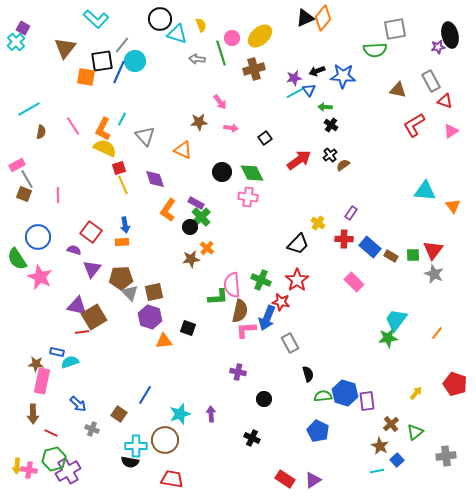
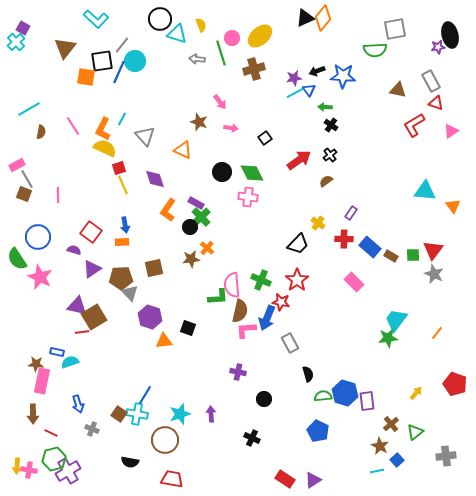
red triangle at (445, 101): moved 9 px left, 2 px down
brown star at (199, 122): rotated 24 degrees clockwise
brown semicircle at (343, 165): moved 17 px left, 16 px down
purple triangle at (92, 269): rotated 18 degrees clockwise
brown square at (154, 292): moved 24 px up
blue arrow at (78, 404): rotated 30 degrees clockwise
cyan cross at (136, 446): moved 1 px right, 32 px up; rotated 10 degrees clockwise
